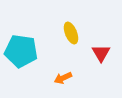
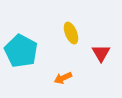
cyan pentagon: rotated 20 degrees clockwise
